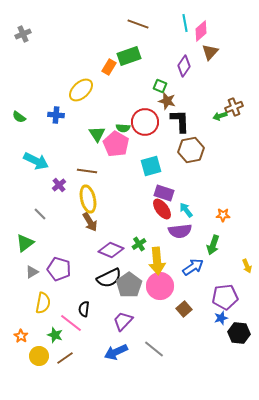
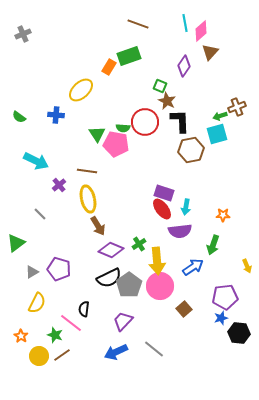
brown star at (167, 101): rotated 12 degrees clockwise
brown cross at (234, 107): moved 3 px right
pink pentagon at (116, 144): rotated 20 degrees counterclockwise
cyan square at (151, 166): moved 66 px right, 32 px up
cyan arrow at (186, 210): moved 3 px up; rotated 133 degrees counterclockwise
brown arrow at (90, 222): moved 8 px right, 4 px down
green triangle at (25, 243): moved 9 px left
yellow semicircle at (43, 303): moved 6 px left; rotated 15 degrees clockwise
brown line at (65, 358): moved 3 px left, 3 px up
